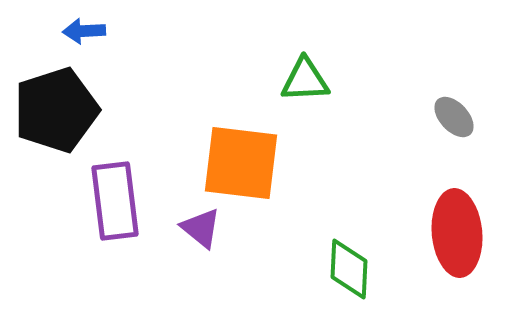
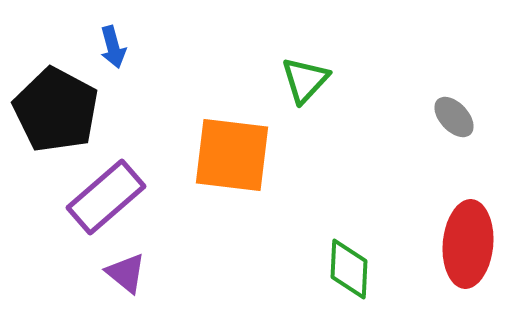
blue arrow: moved 29 px right, 16 px down; rotated 102 degrees counterclockwise
green triangle: rotated 44 degrees counterclockwise
black pentagon: rotated 26 degrees counterclockwise
orange square: moved 9 px left, 8 px up
purple rectangle: moved 9 px left, 4 px up; rotated 56 degrees clockwise
purple triangle: moved 75 px left, 45 px down
red ellipse: moved 11 px right, 11 px down; rotated 10 degrees clockwise
